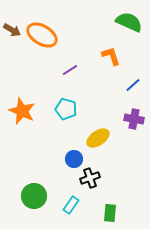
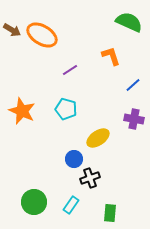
green circle: moved 6 px down
